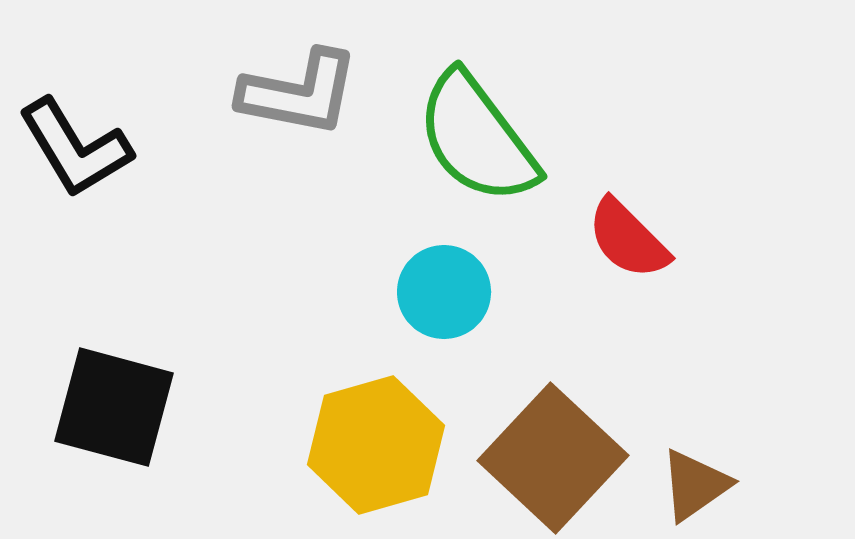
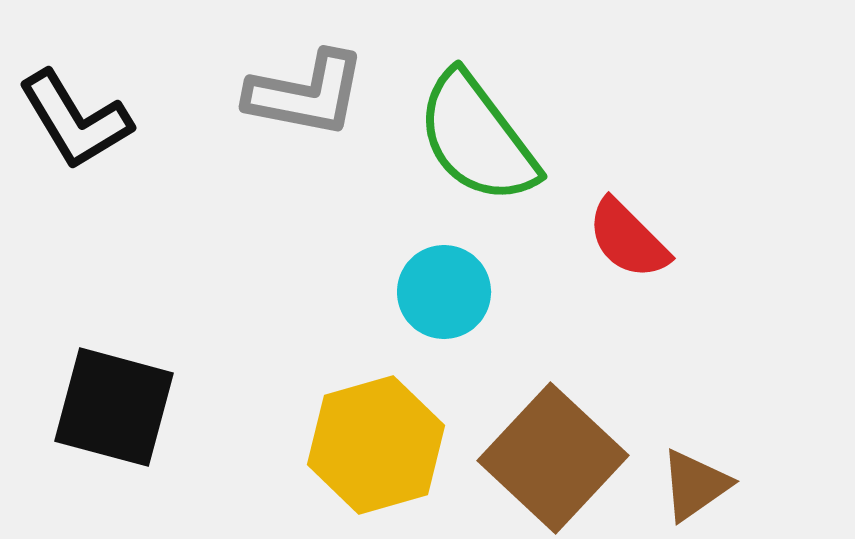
gray L-shape: moved 7 px right, 1 px down
black L-shape: moved 28 px up
